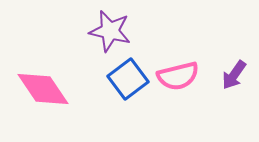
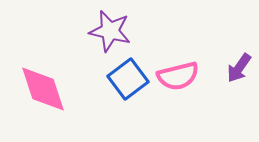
purple arrow: moved 5 px right, 7 px up
pink diamond: rotated 16 degrees clockwise
